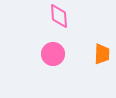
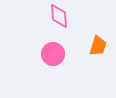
orange trapezoid: moved 4 px left, 8 px up; rotated 15 degrees clockwise
